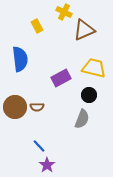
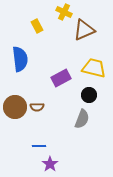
blue line: rotated 48 degrees counterclockwise
purple star: moved 3 px right, 1 px up
